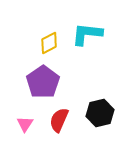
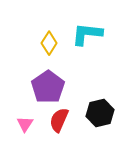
yellow diamond: rotated 30 degrees counterclockwise
purple pentagon: moved 5 px right, 5 px down
